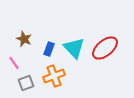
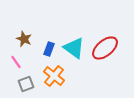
cyan triangle: rotated 10 degrees counterclockwise
pink line: moved 2 px right, 1 px up
orange cross: rotated 30 degrees counterclockwise
gray square: moved 1 px down
